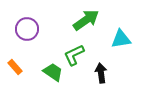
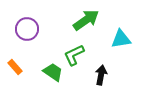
black arrow: moved 2 px down; rotated 18 degrees clockwise
